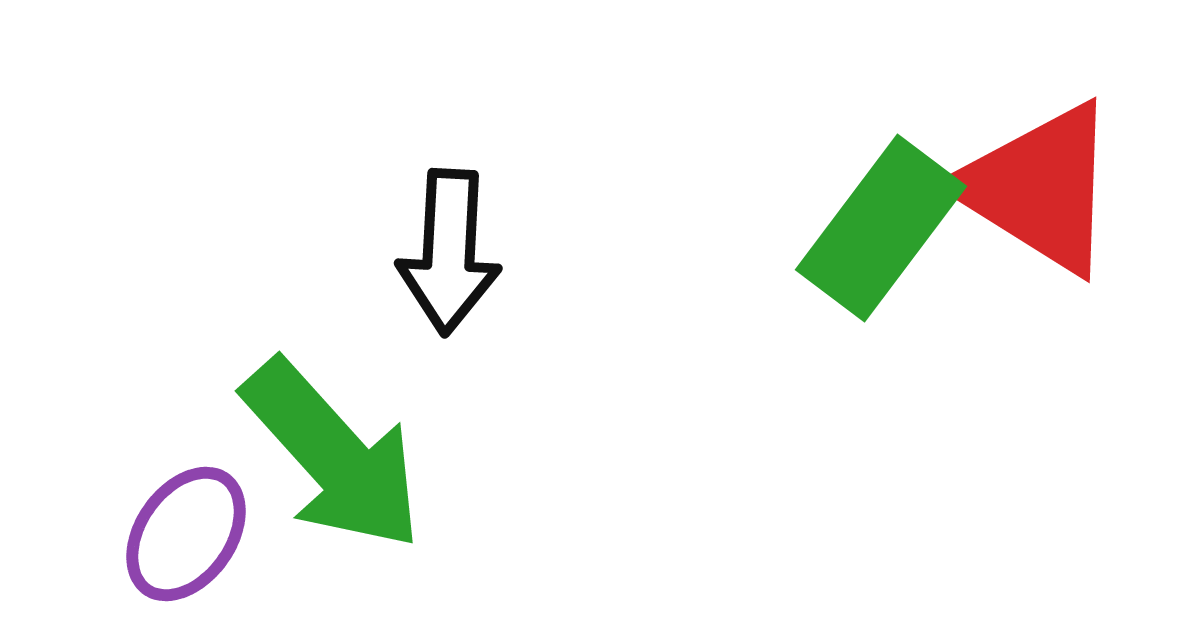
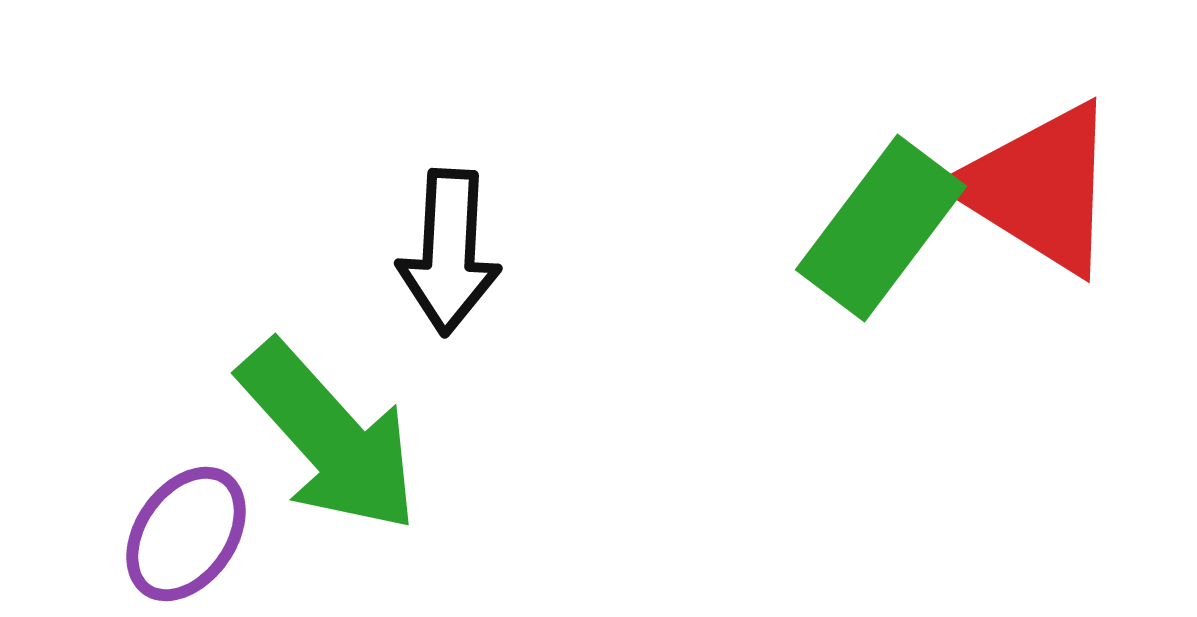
green arrow: moved 4 px left, 18 px up
